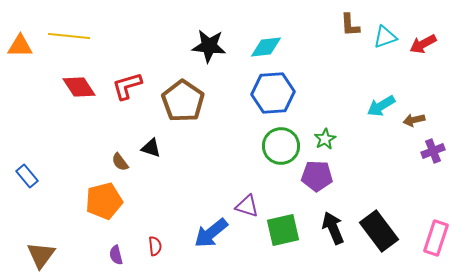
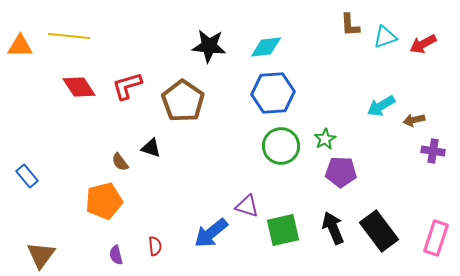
purple cross: rotated 30 degrees clockwise
purple pentagon: moved 24 px right, 4 px up
